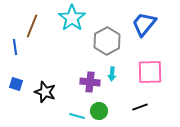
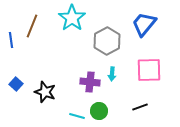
blue line: moved 4 px left, 7 px up
pink square: moved 1 px left, 2 px up
blue square: rotated 24 degrees clockwise
